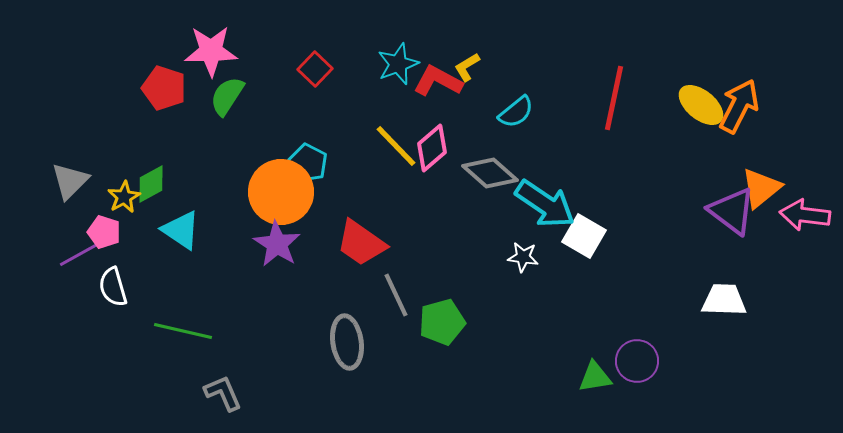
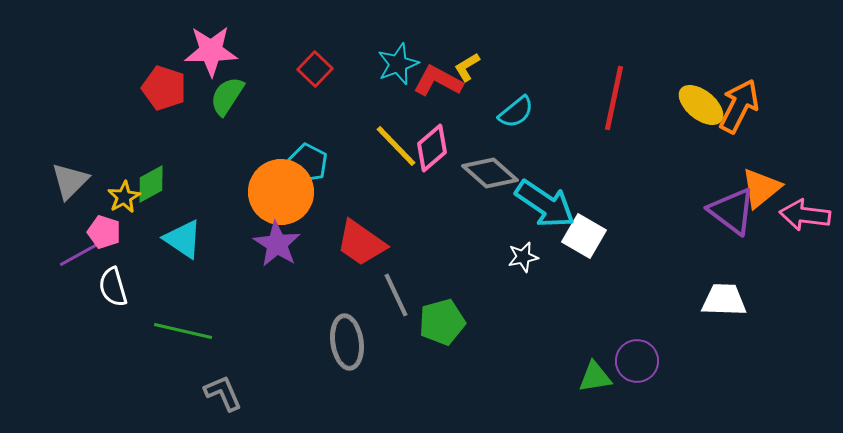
cyan triangle: moved 2 px right, 9 px down
white star: rotated 20 degrees counterclockwise
